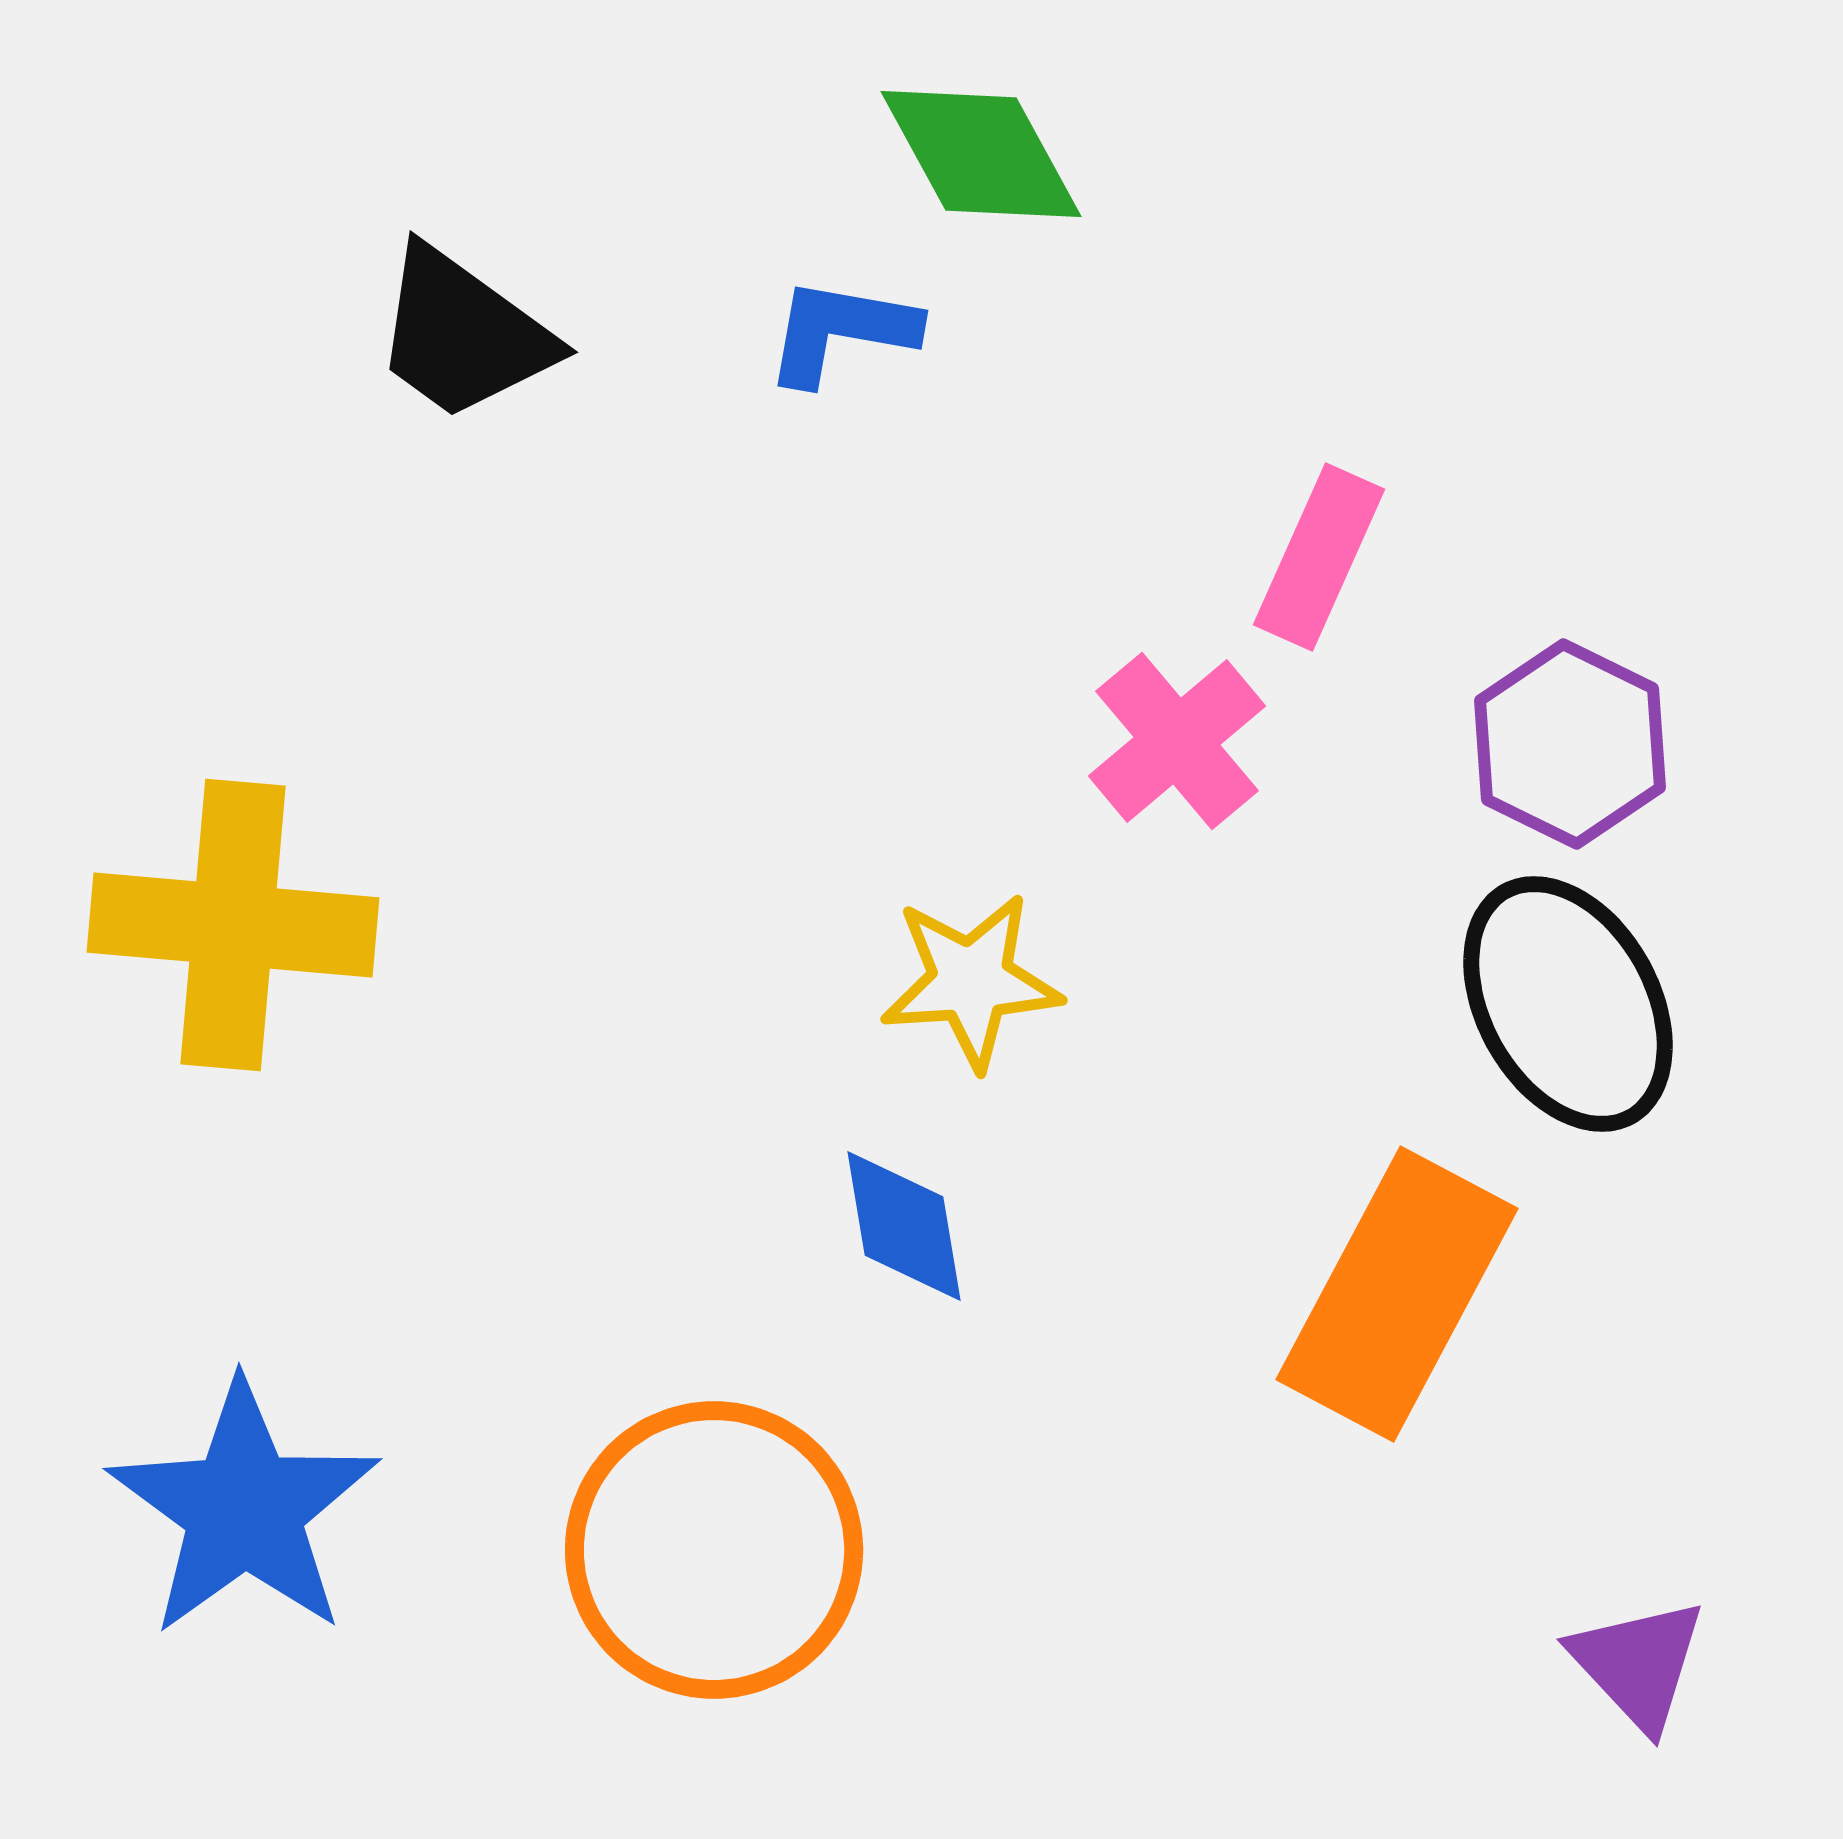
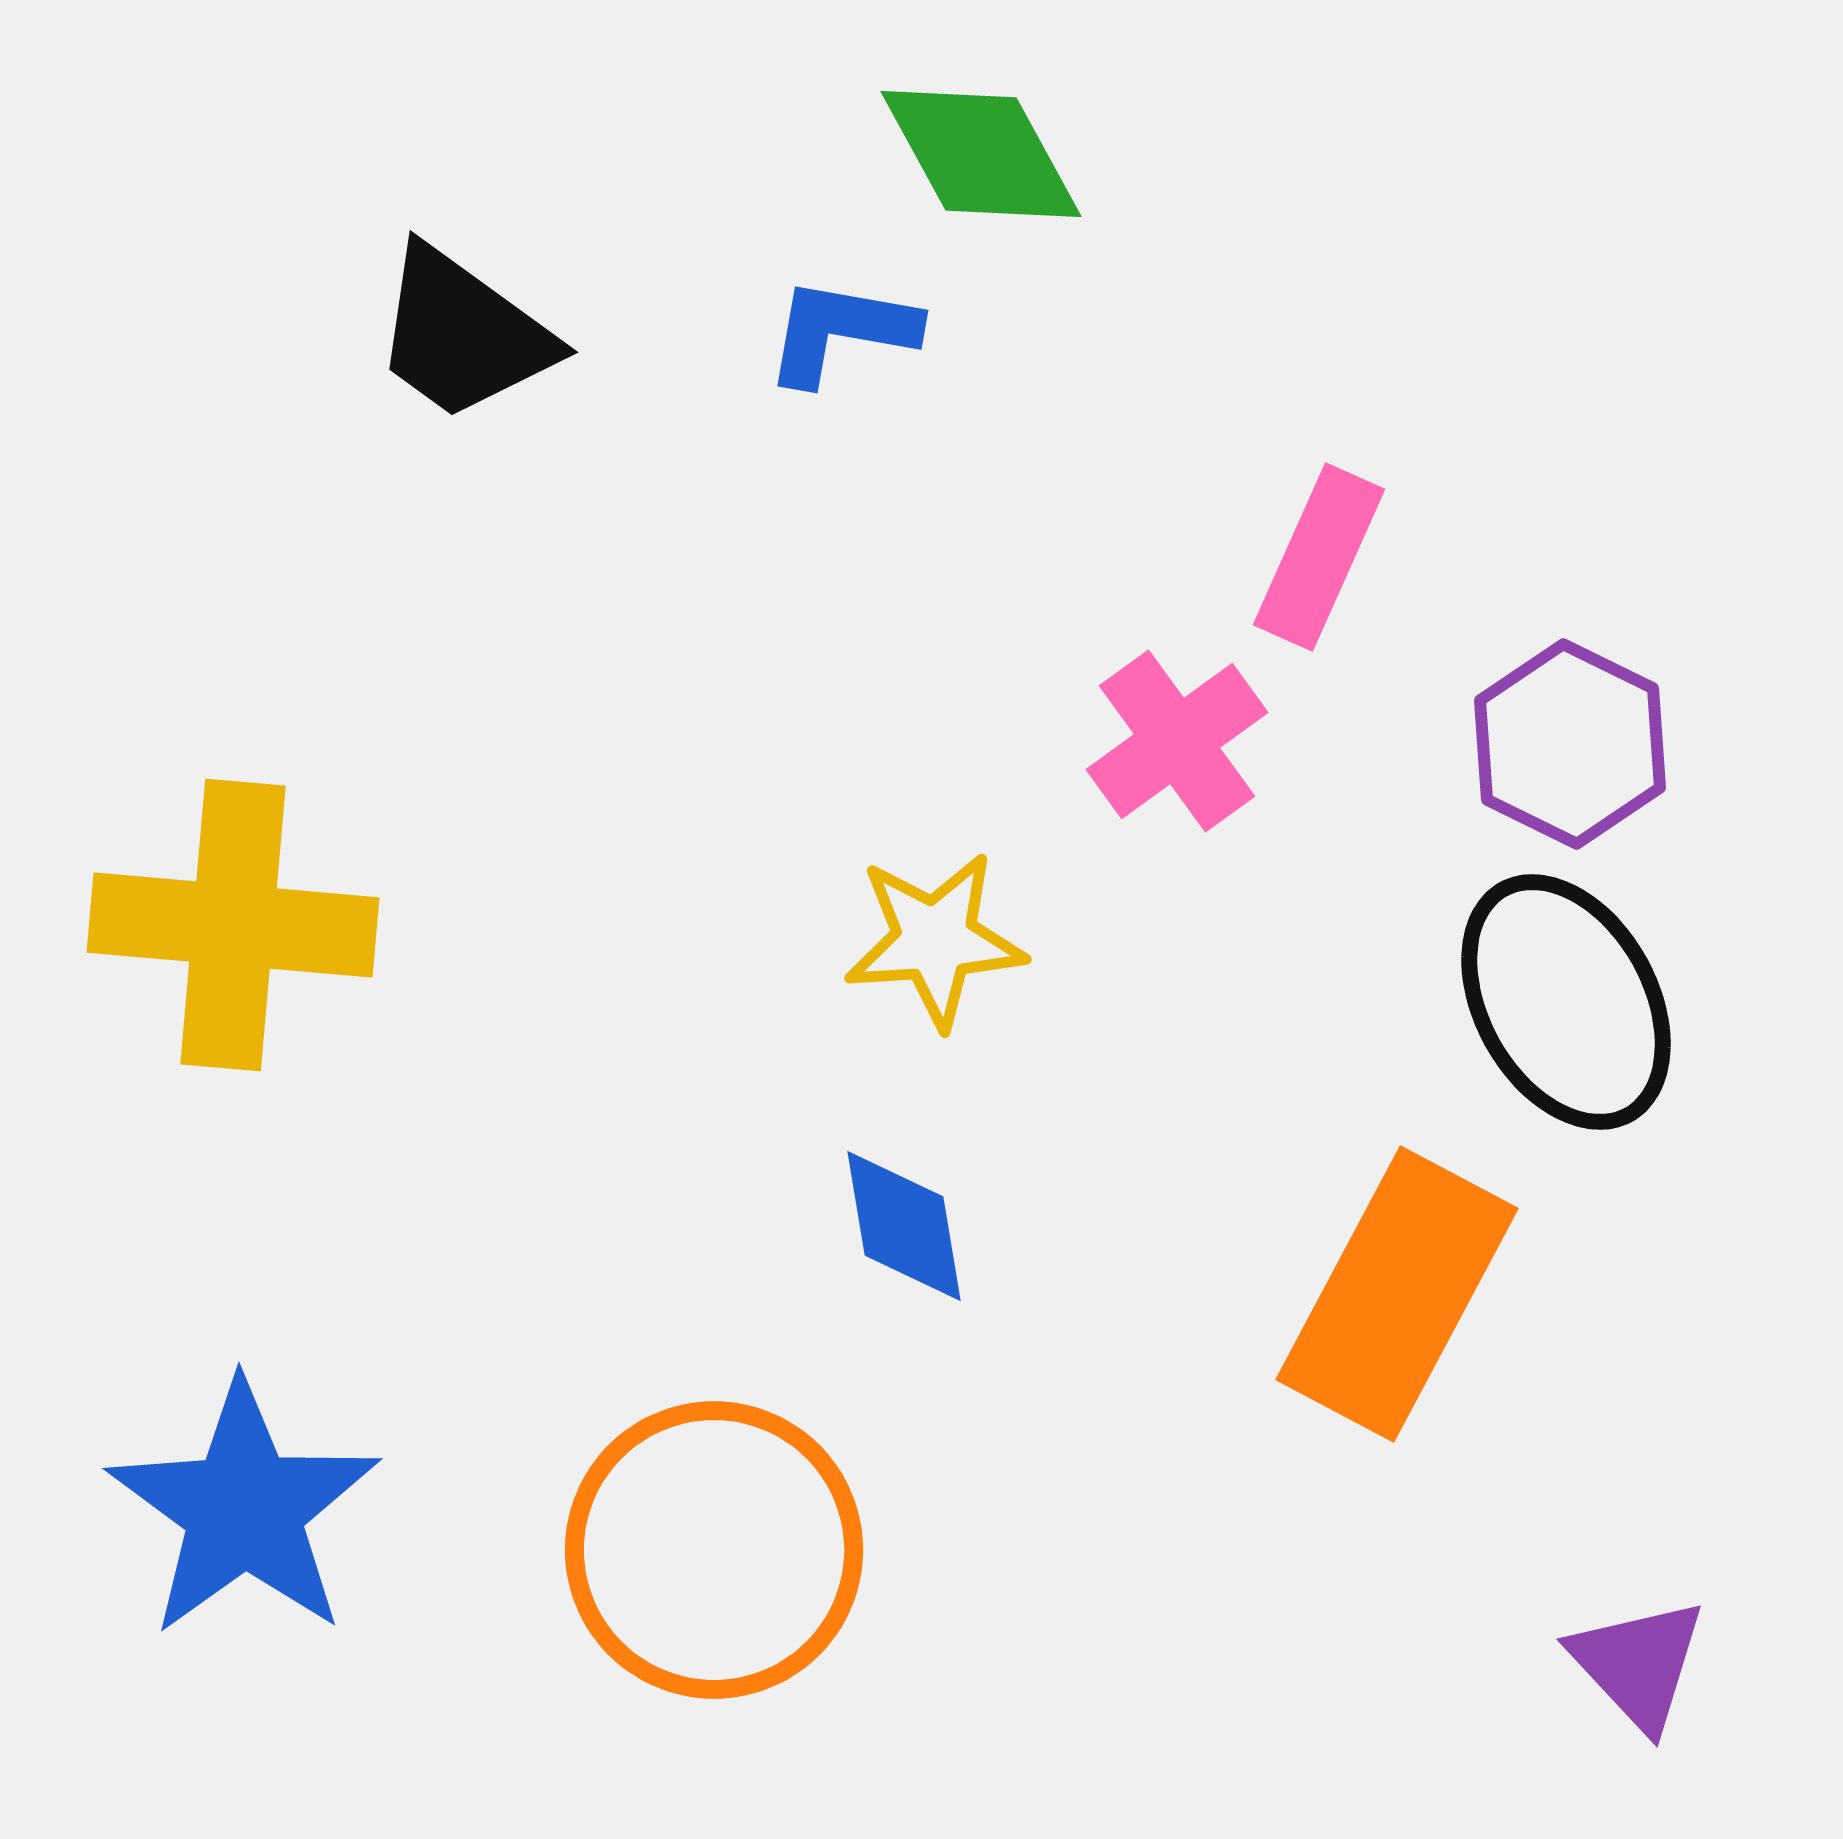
pink cross: rotated 4 degrees clockwise
yellow star: moved 36 px left, 41 px up
black ellipse: moved 2 px left, 2 px up
